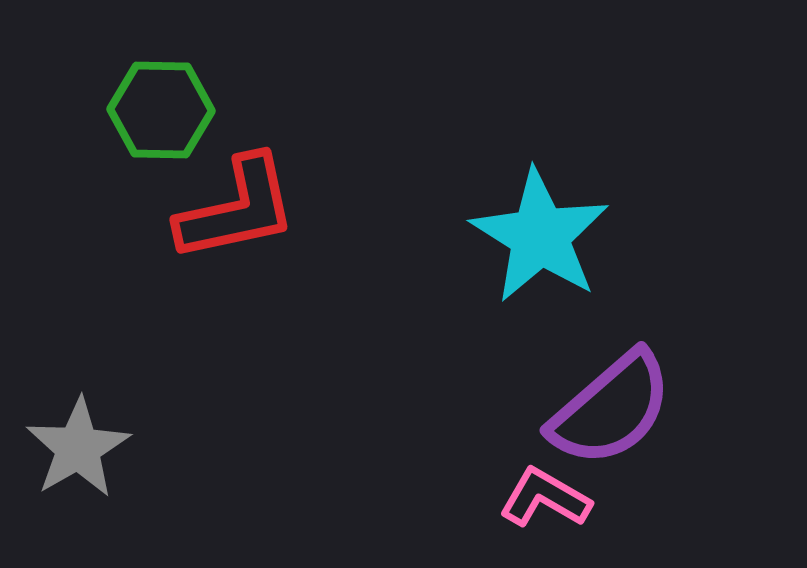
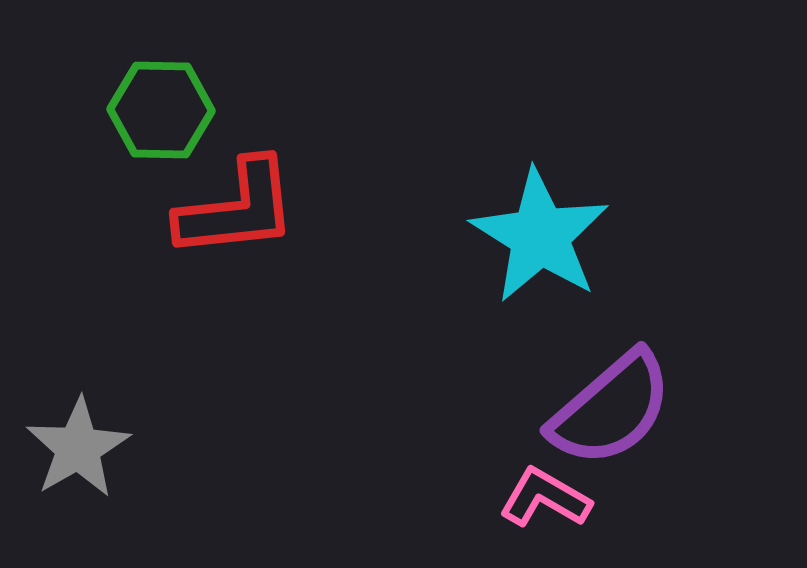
red L-shape: rotated 6 degrees clockwise
